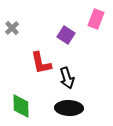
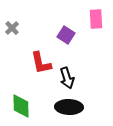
pink rectangle: rotated 24 degrees counterclockwise
black ellipse: moved 1 px up
